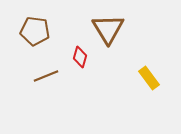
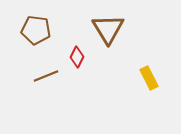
brown pentagon: moved 1 px right, 1 px up
red diamond: moved 3 px left; rotated 10 degrees clockwise
yellow rectangle: rotated 10 degrees clockwise
